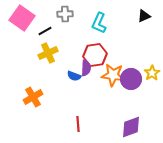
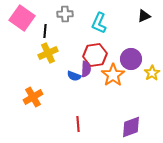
black line: rotated 56 degrees counterclockwise
purple semicircle: moved 1 px down
orange star: rotated 30 degrees clockwise
purple circle: moved 20 px up
